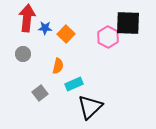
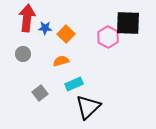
orange semicircle: moved 3 px right, 5 px up; rotated 119 degrees counterclockwise
black triangle: moved 2 px left
